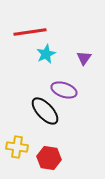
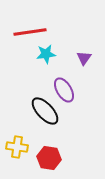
cyan star: rotated 18 degrees clockwise
purple ellipse: rotated 40 degrees clockwise
